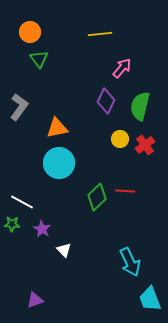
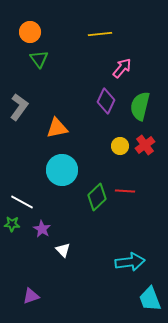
yellow circle: moved 7 px down
cyan circle: moved 3 px right, 7 px down
white triangle: moved 1 px left
cyan arrow: rotated 72 degrees counterclockwise
purple triangle: moved 4 px left, 4 px up
